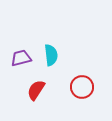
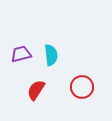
purple trapezoid: moved 4 px up
